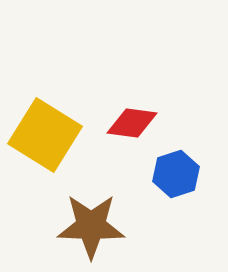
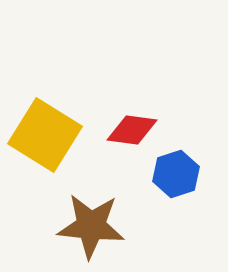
red diamond: moved 7 px down
brown star: rotated 4 degrees clockwise
